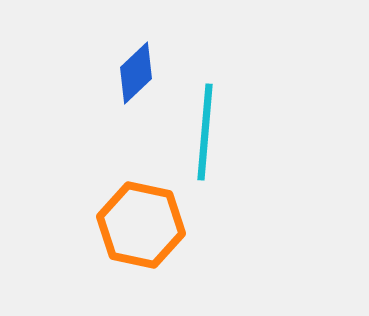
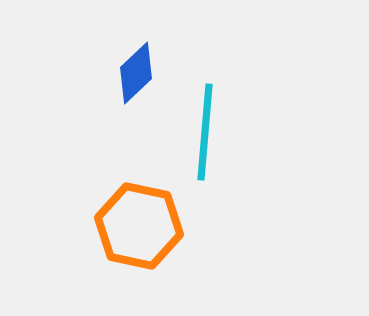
orange hexagon: moved 2 px left, 1 px down
